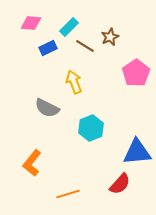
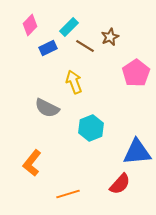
pink diamond: moved 1 px left, 2 px down; rotated 50 degrees counterclockwise
